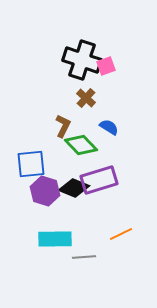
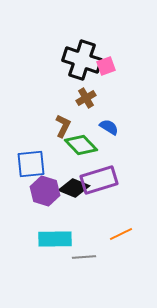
brown cross: rotated 18 degrees clockwise
